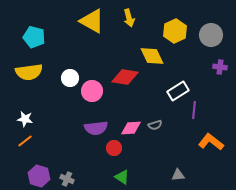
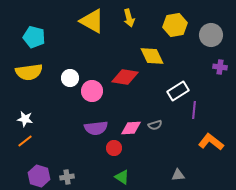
yellow hexagon: moved 6 px up; rotated 15 degrees clockwise
gray cross: moved 2 px up; rotated 32 degrees counterclockwise
